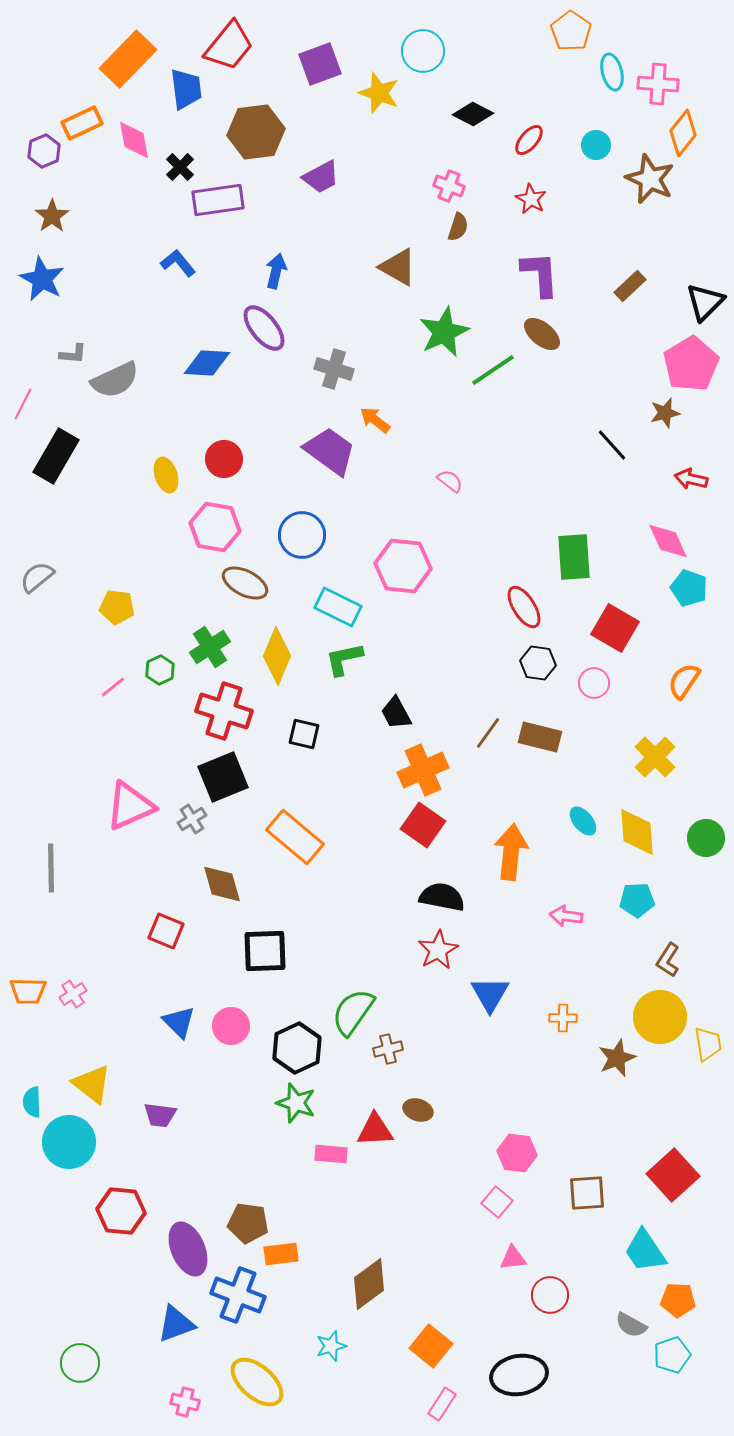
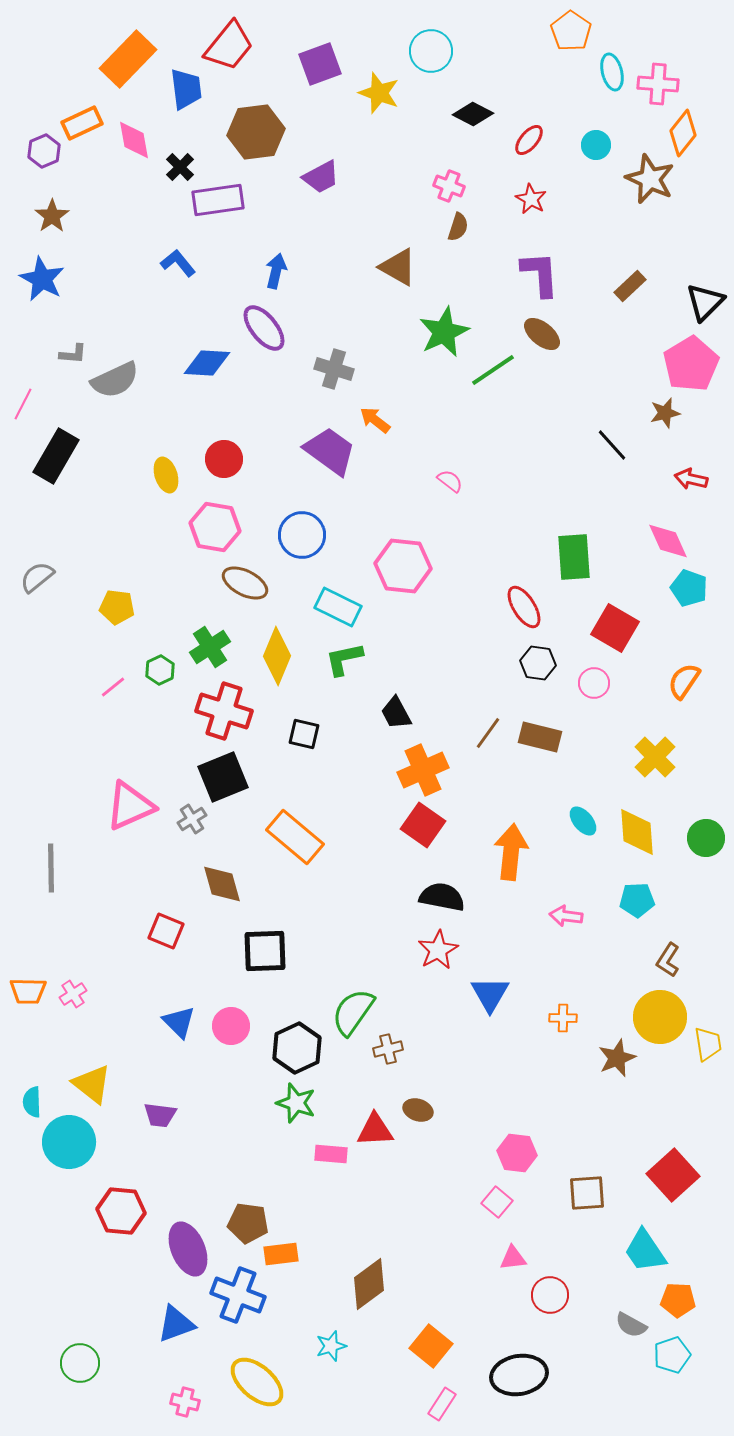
cyan circle at (423, 51): moved 8 px right
